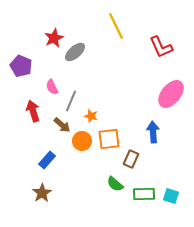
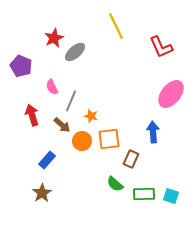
red arrow: moved 1 px left, 4 px down
